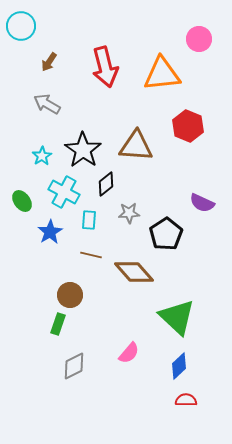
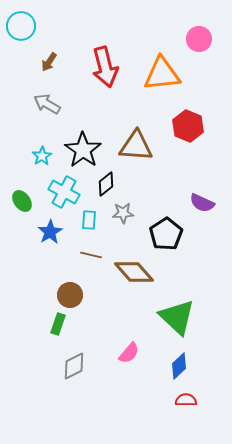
gray star: moved 6 px left
